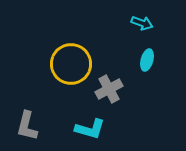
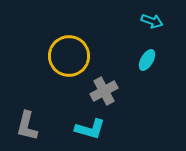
cyan arrow: moved 10 px right, 2 px up
cyan ellipse: rotated 15 degrees clockwise
yellow circle: moved 2 px left, 8 px up
gray cross: moved 5 px left, 2 px down
